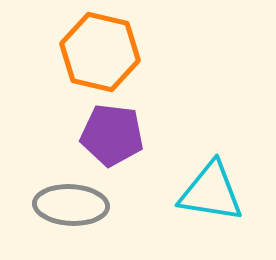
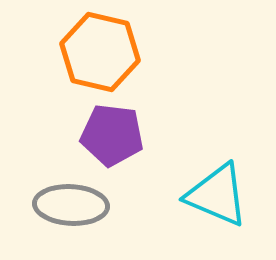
cyan triangle: moved 6 px right, 3 px down; rotated 14 degrees clockwise
